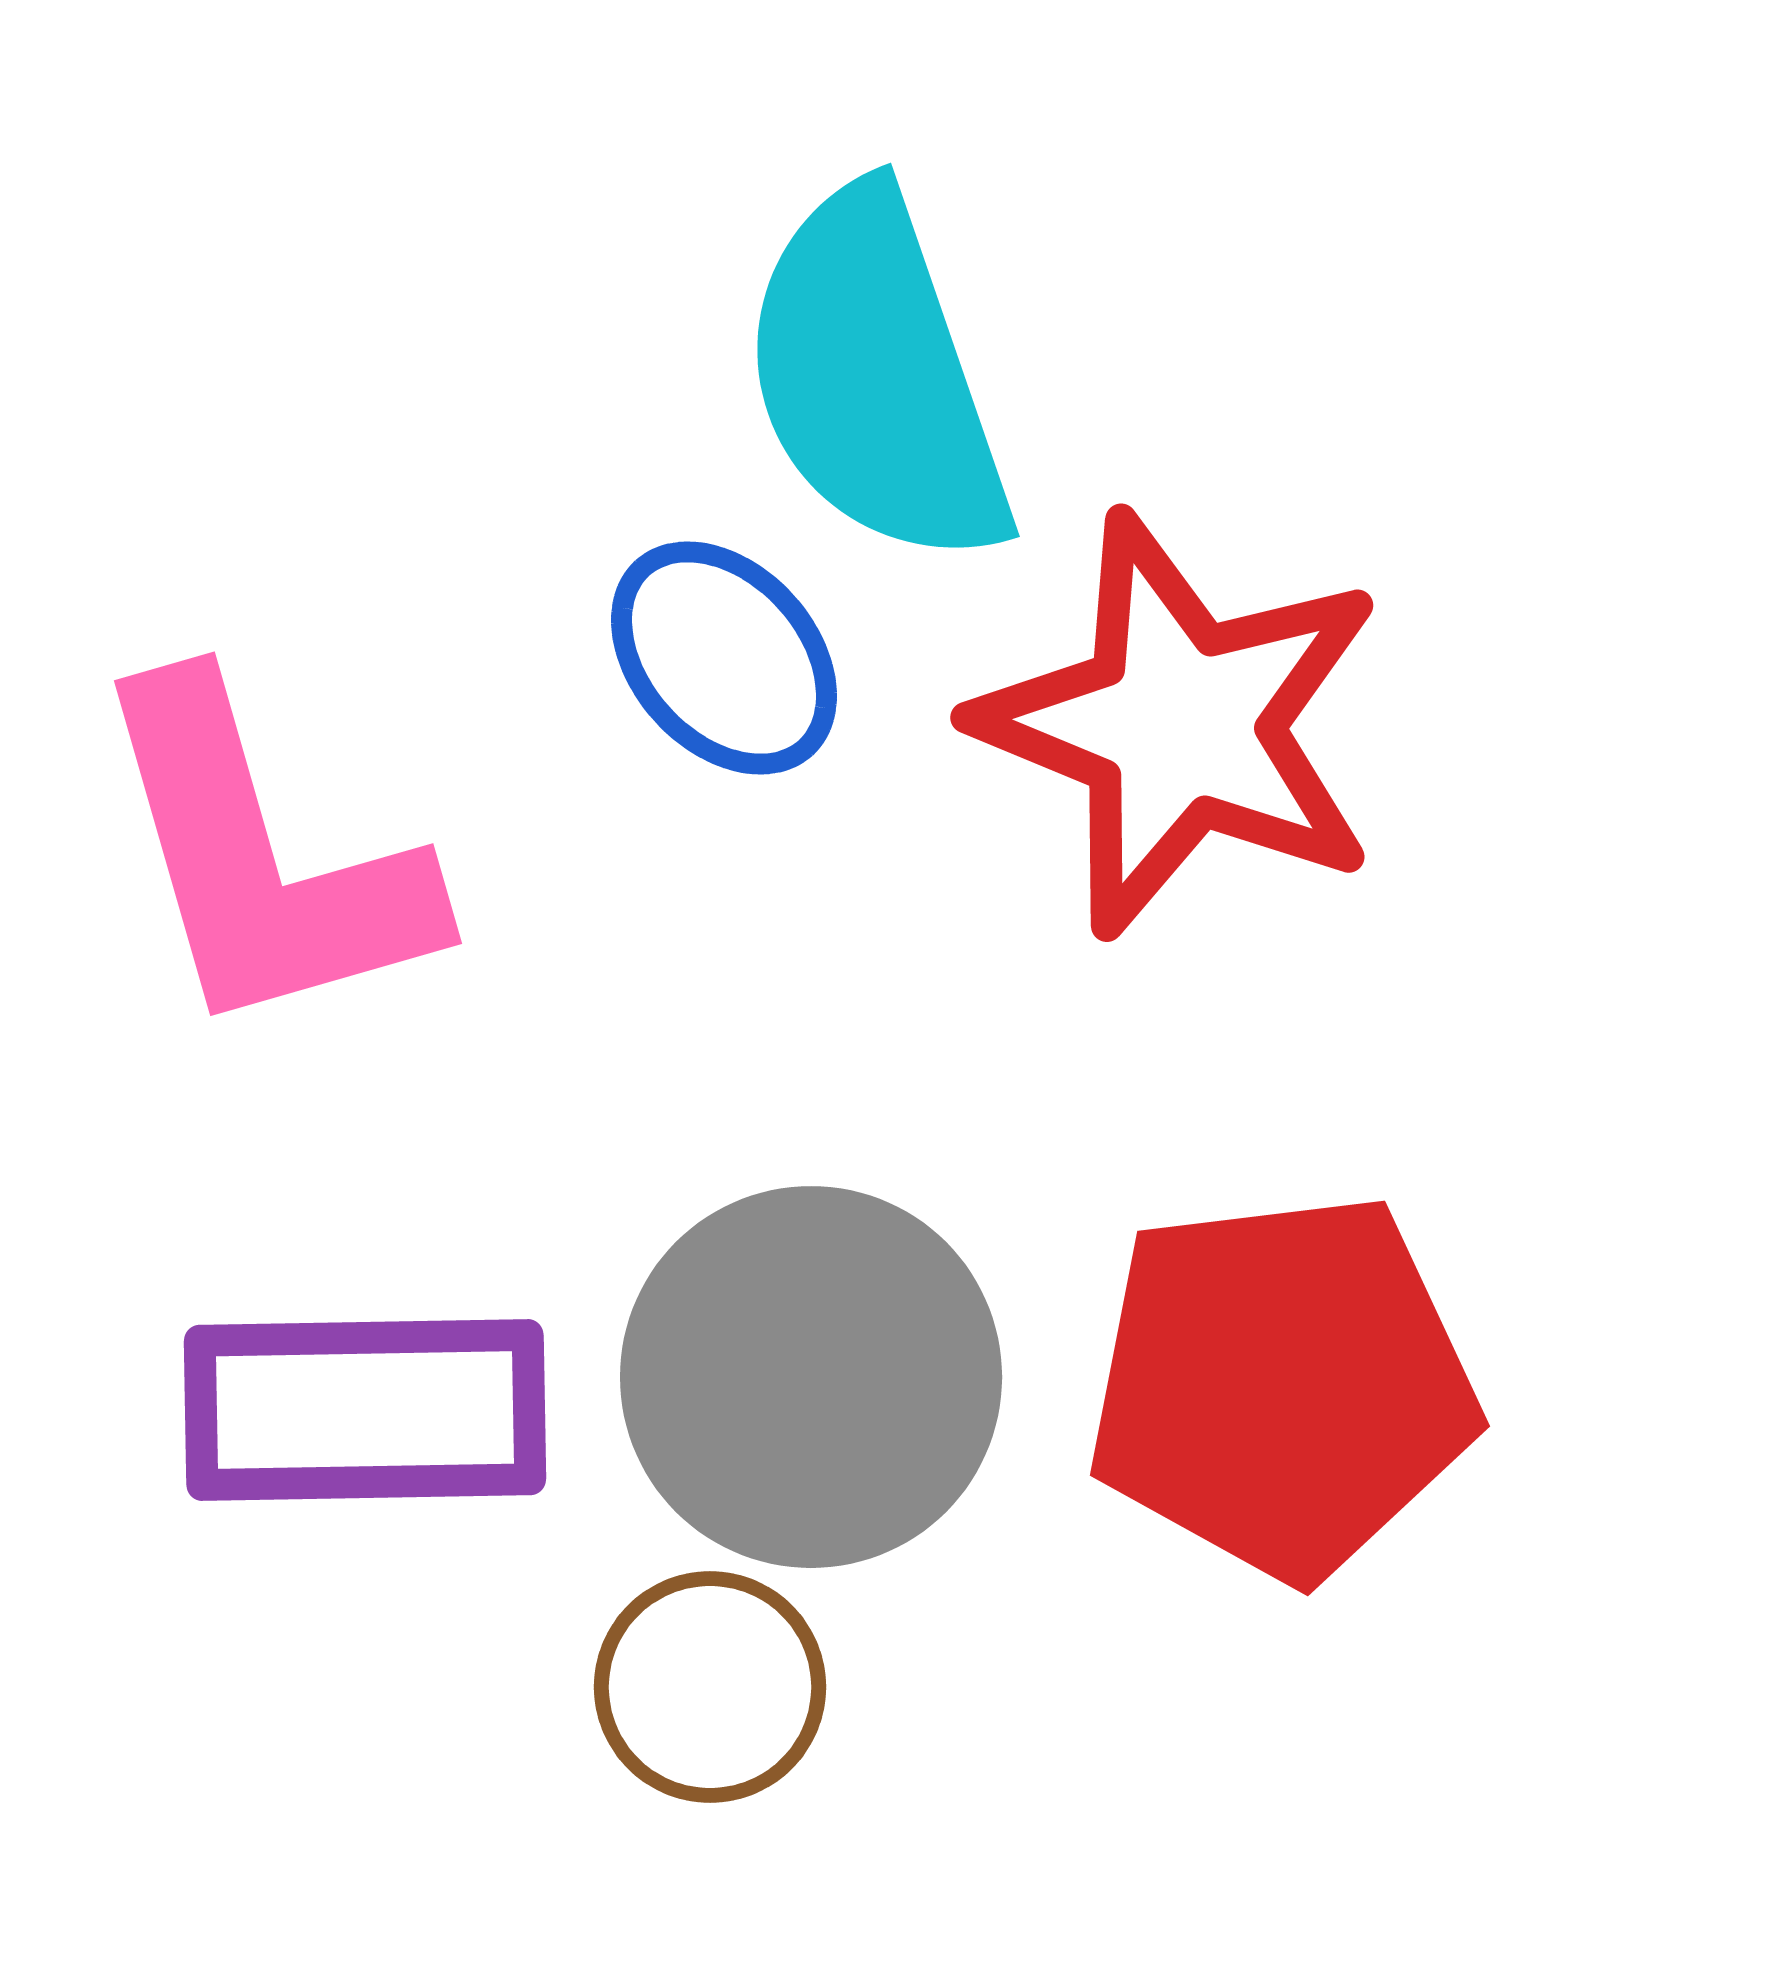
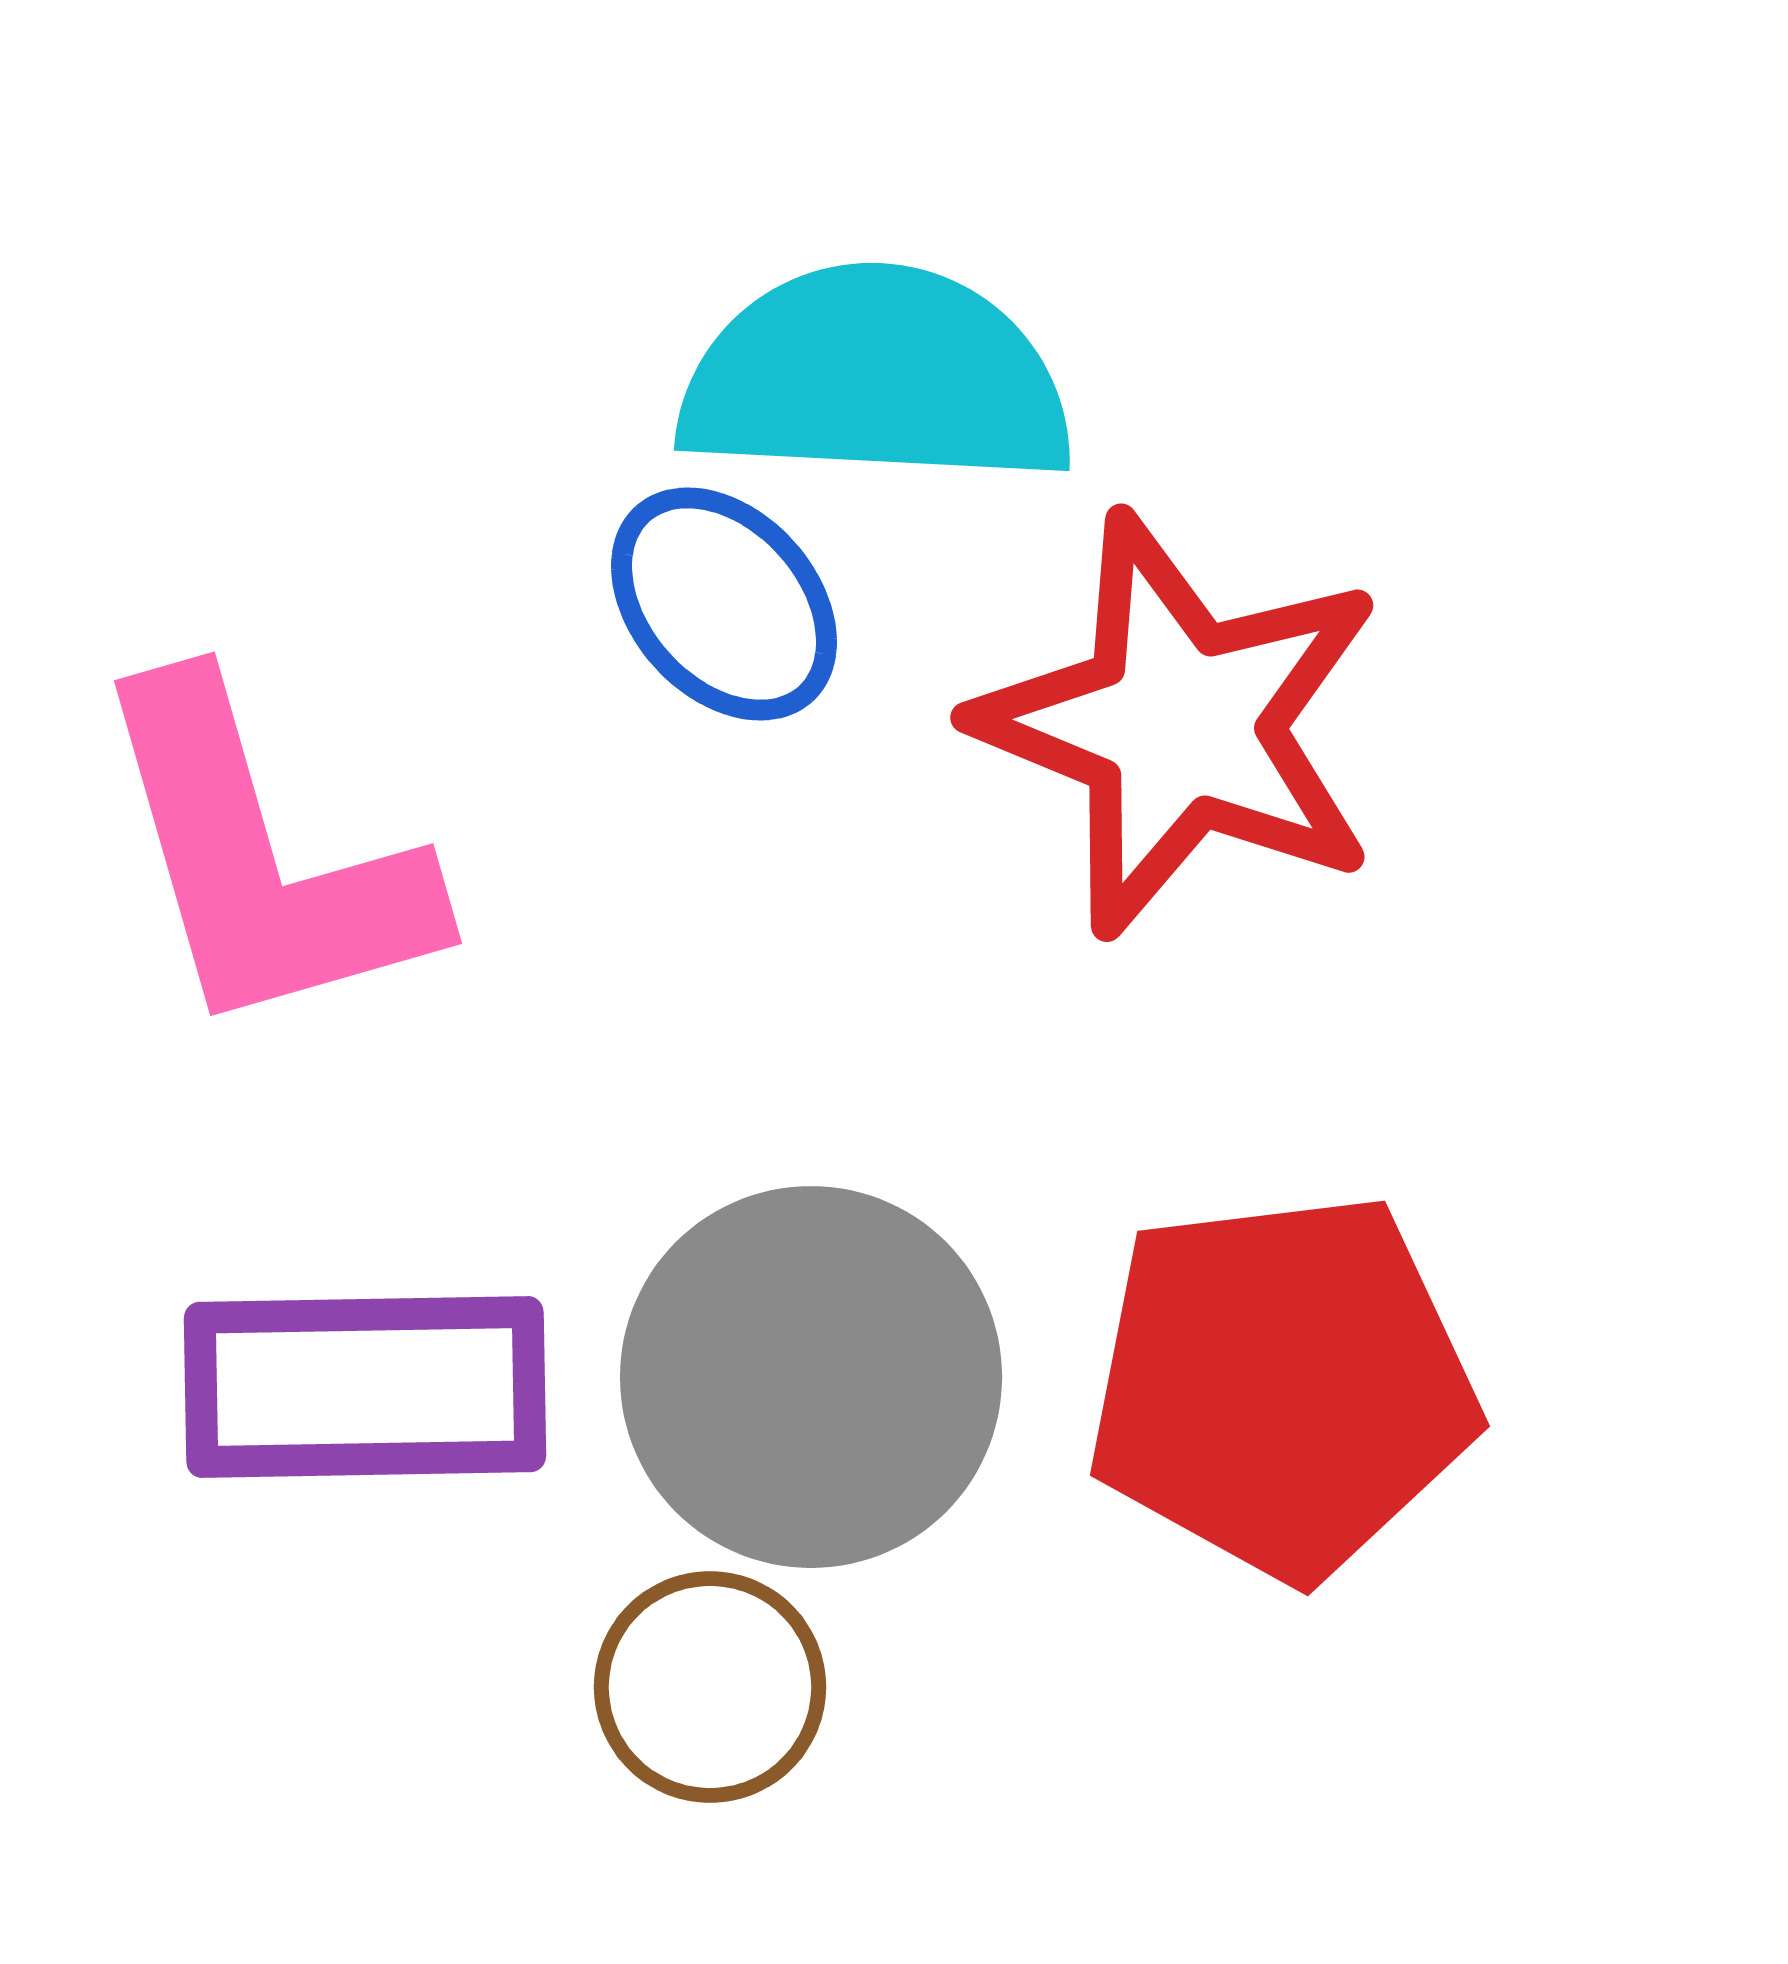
cyan semicircle: rotated 112 degrees clockwise
blue ellipse: moved 54 px up
purple rectangle: moved 23 px up
